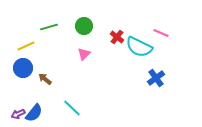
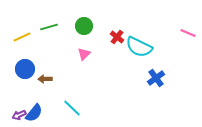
pink line: moved 27 px right
yellow line: moved 4 px left, 9 px up
blue circle: moved 2 px right, 1 px down
brown arrow: rotated 40 degrees counterclockwise
purple arrow: moved 1 px right, 1 px down
